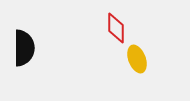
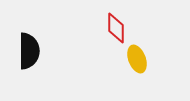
black semicircle: moved 5 px right, 3 px down
